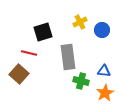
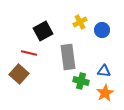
black square: moved 1 px up; rotated 12 degrees counterclockwise
